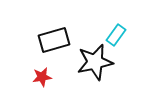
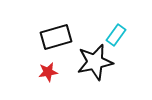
black rectangle: moved 2 px right, 3 px up
red star: moved 6 px right, 5 px up
